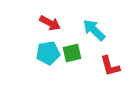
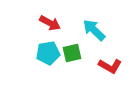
red L-shape: rotated 45 degrees counterclockwise
